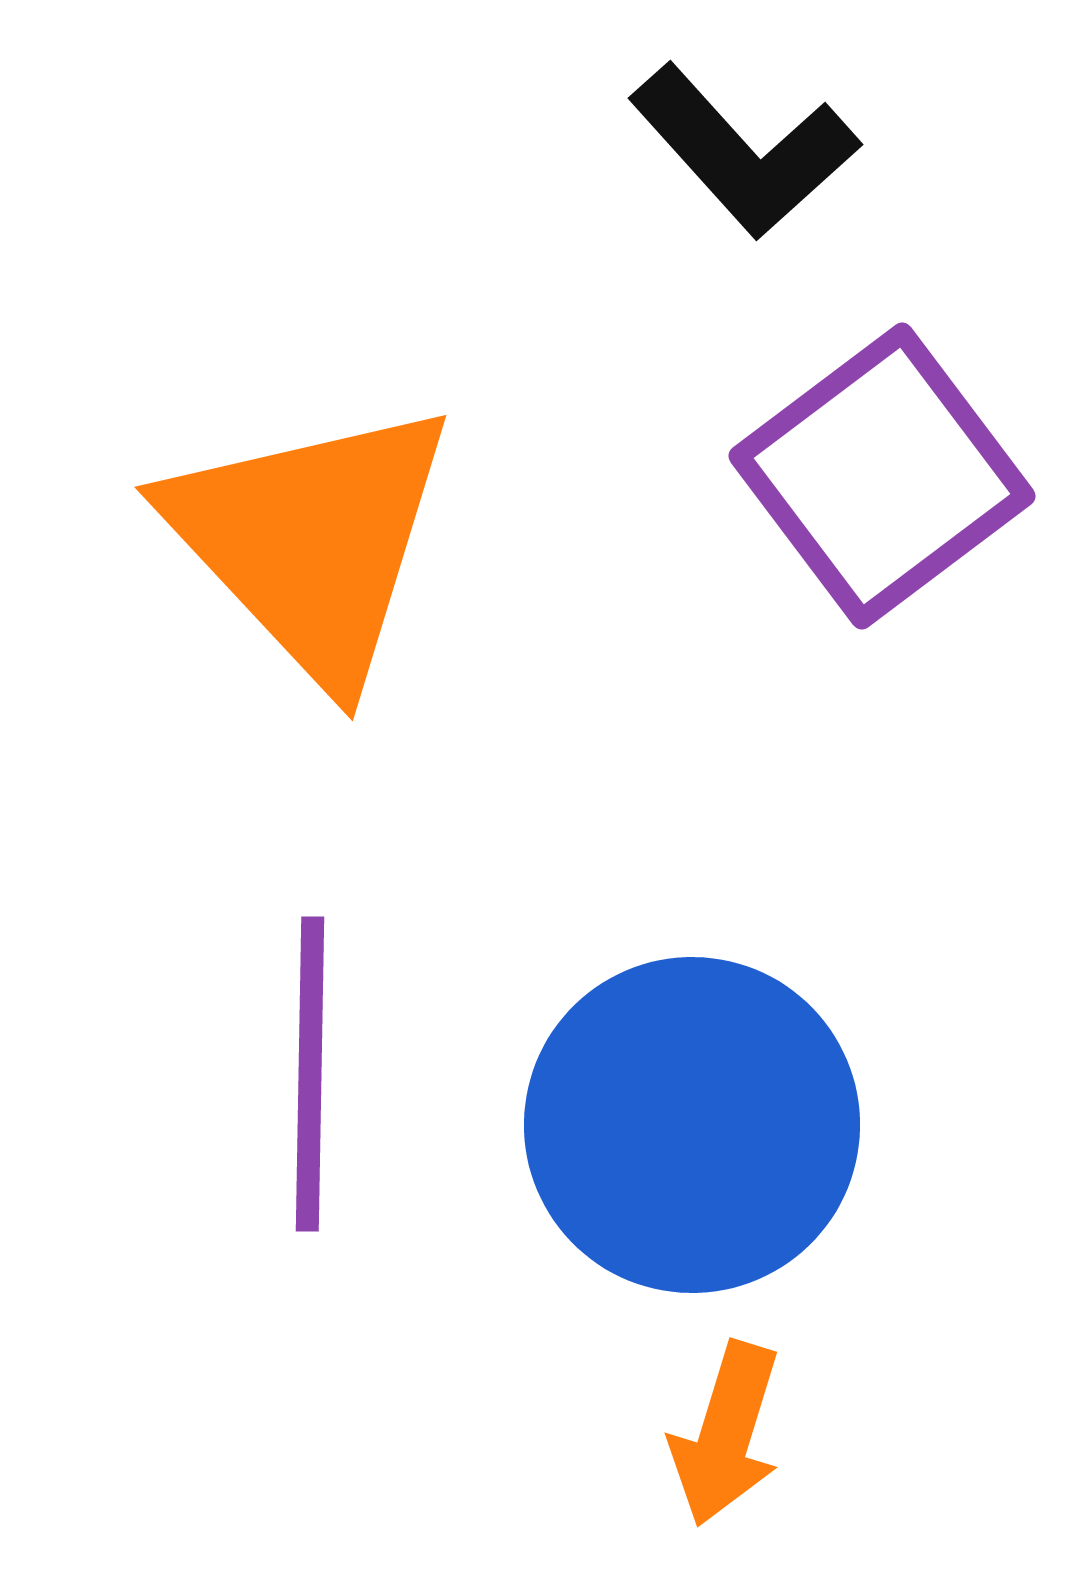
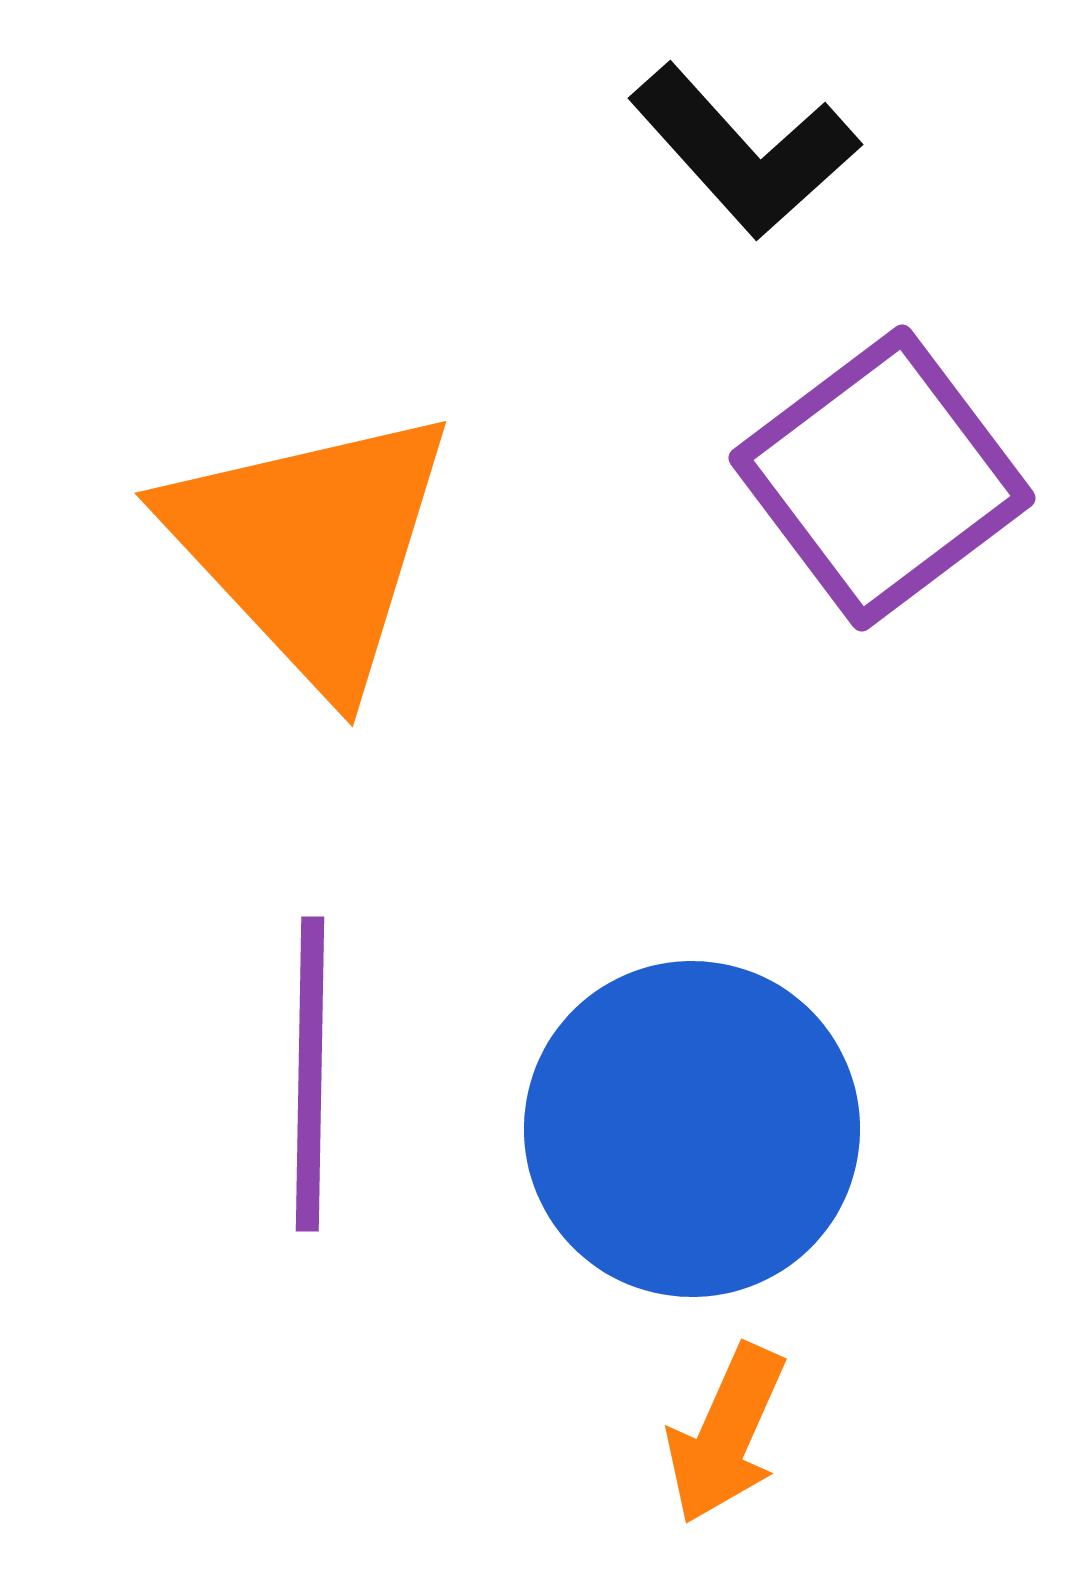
purple square: moved 2 px down
orange triangle: moved 6 px down
blue circle: moved 4 px down
orange arrow: rotated 7 degrees clockwise
